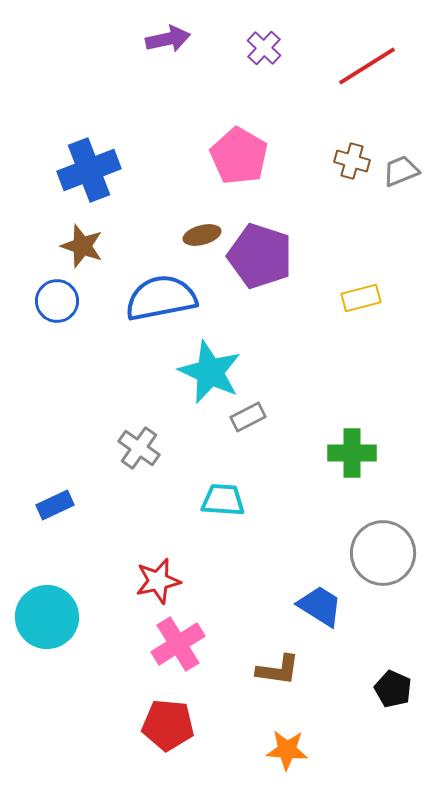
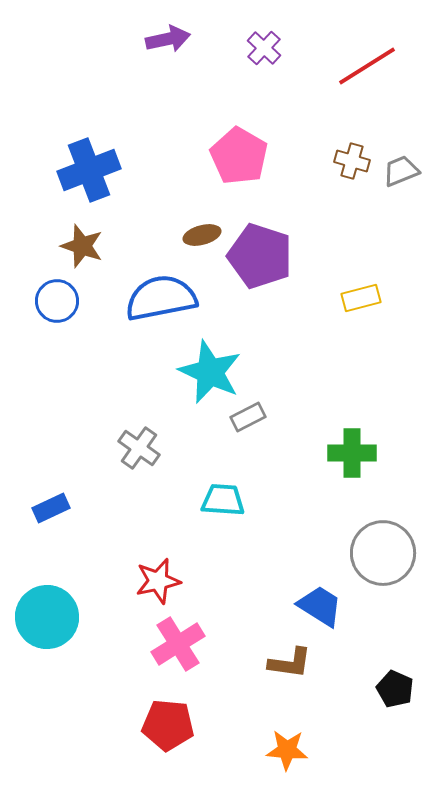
blue rectangle: moved 4 px left, 3 px down
brown L-shape: moved 12 px right, 7 px up
black pentagon: moved 2 px right
